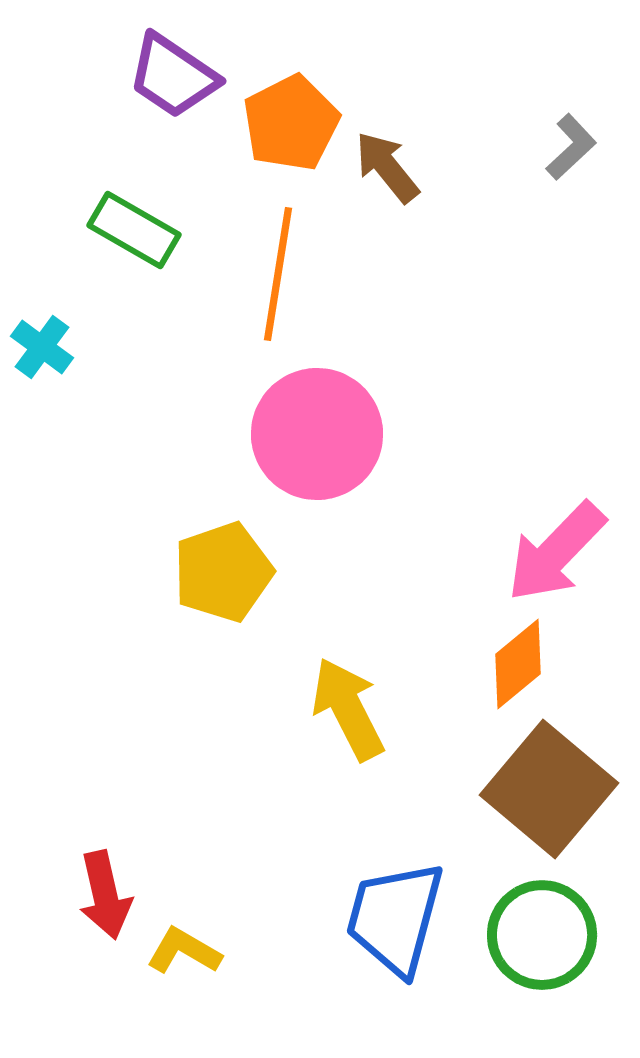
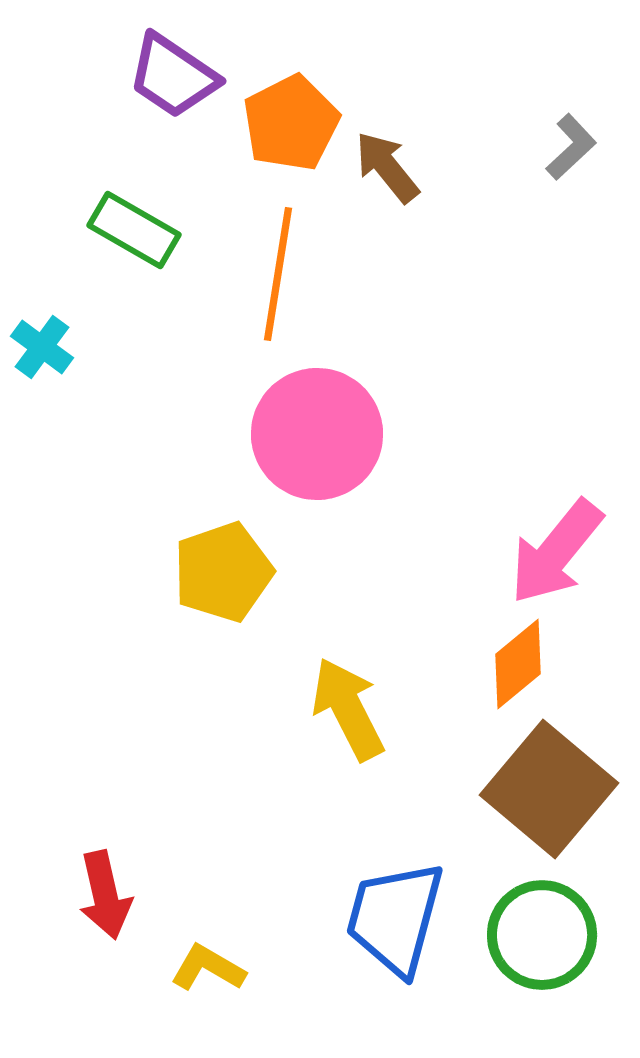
pink arrow: rotated 5 degrees counterclockwise
yellow L-shape: moved 24 px right, 17 px down
